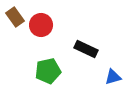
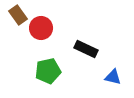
brown rectangle: moved 3 px right, 2 px up
red circle: moved 3 px down
blue triangle: rotated 30 degrees clockwise
